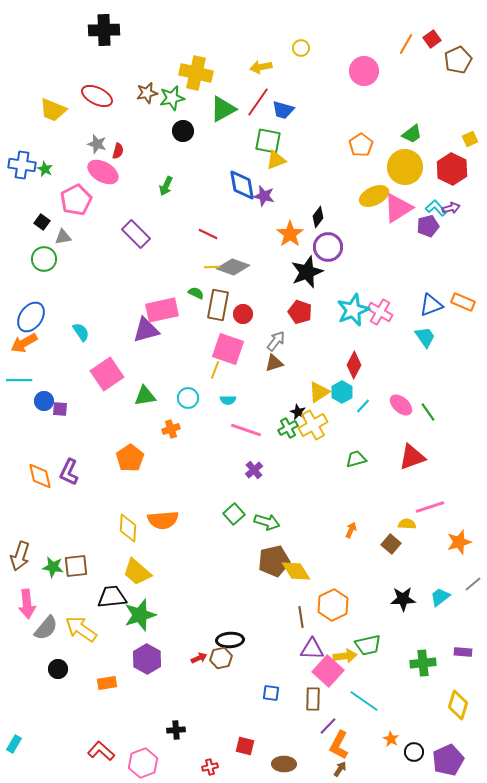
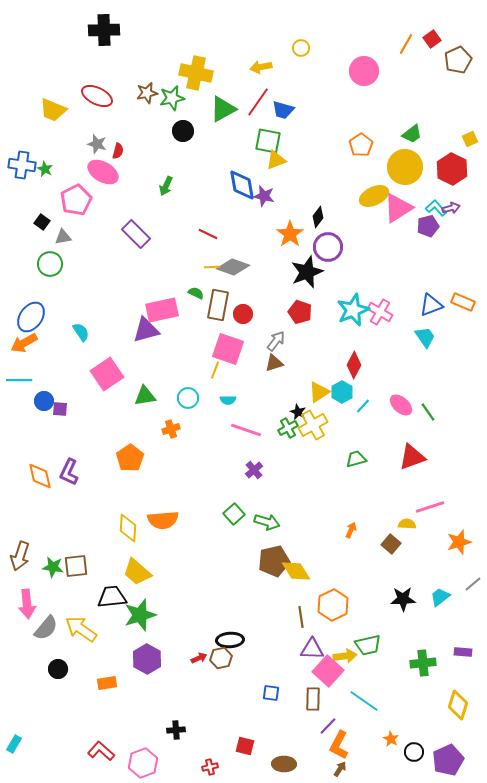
green circle at (44, 259): moved 6 px right, 5 px down
